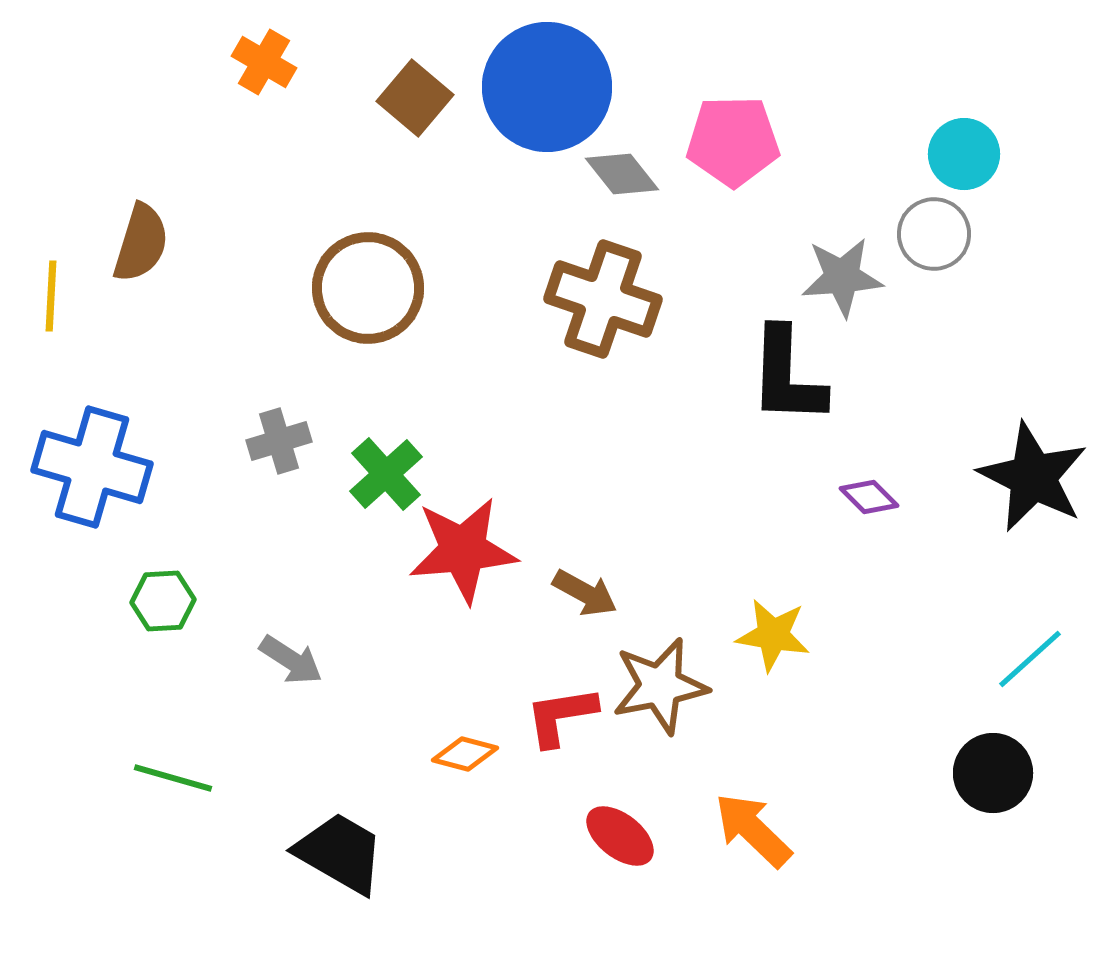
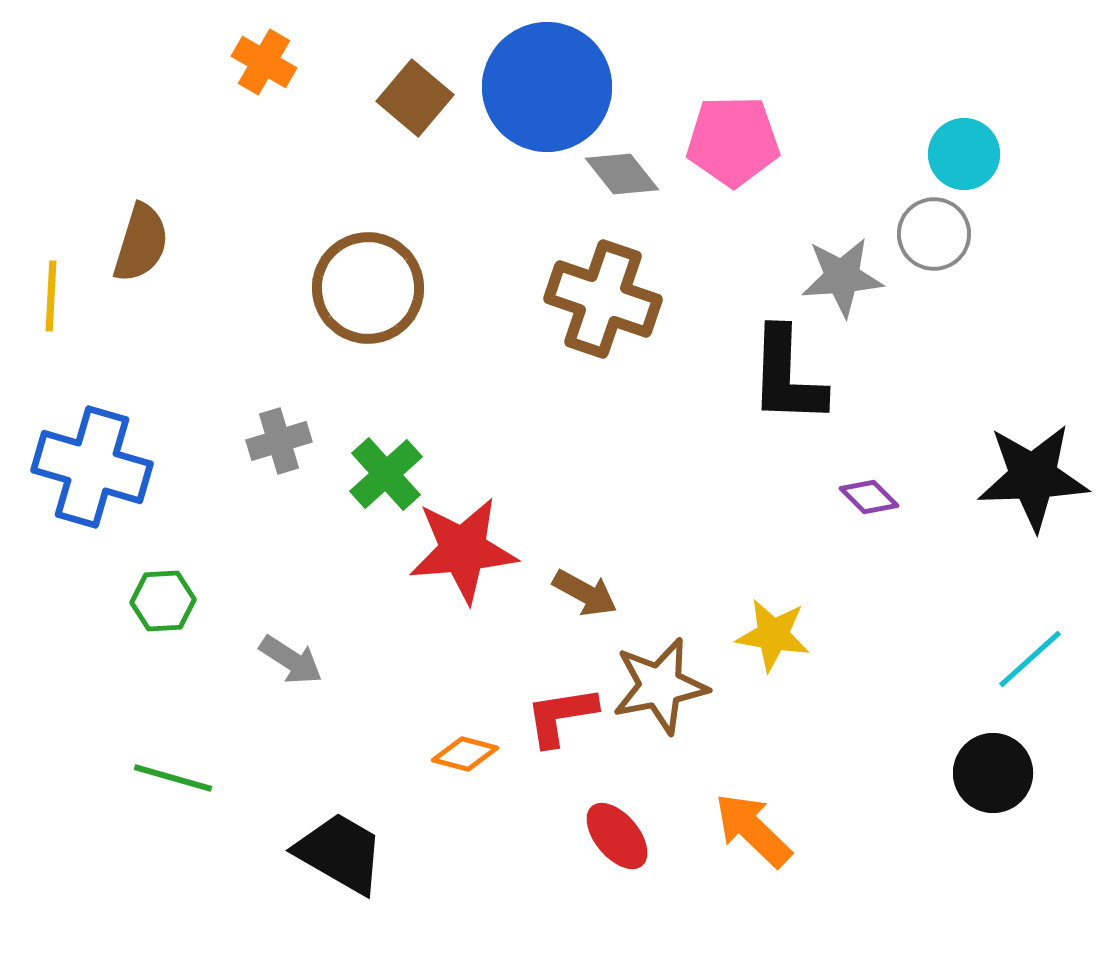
black star: rotated 29 degrees counterclockwise
red ellipse: moved 3 px left; rotated 12 degrees clockwise
